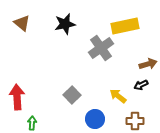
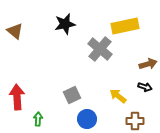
brown triangle: moved 7 px left, 8 px down
gray cross: moved 1 px left, 1 px down; rotated 15 degrees counterclockwise
black arrow: moved 4 px right, 2 px down; rotated 136 degrees counterclockwise
gray square: rotated 18 degrees clockwise
blue circle: moved 8 px left
green arrow: moved 6 px right, 4 px up
